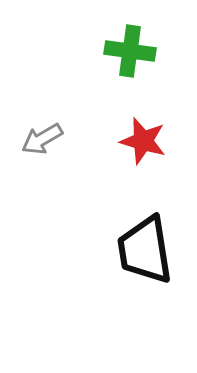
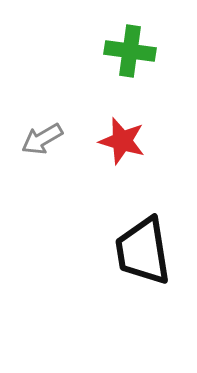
red star: moved 21 px left
black trapezoid: moved 2 px left, 1 px down
